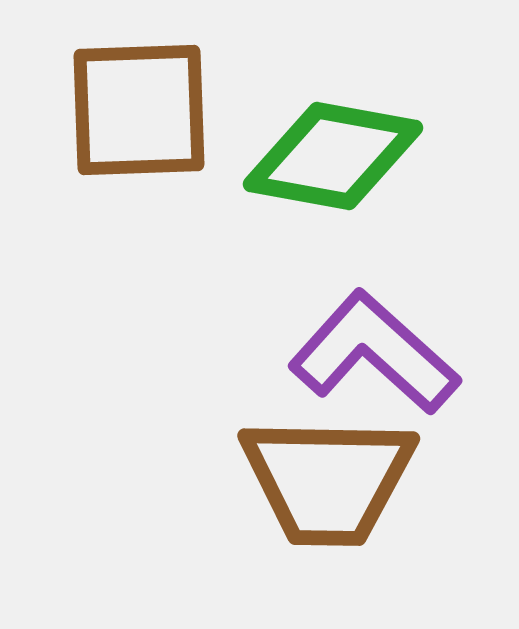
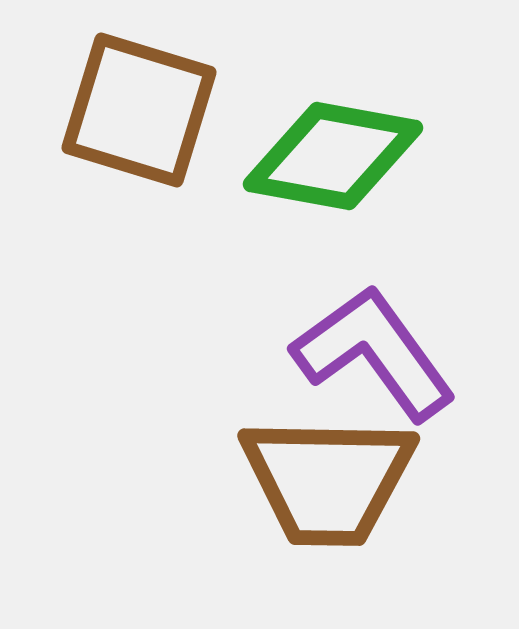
brown square: rotated 19 degrees clockwise
purple L-shape: rotated 12 degrees clockwise
